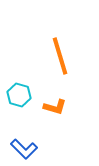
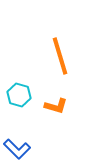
orange L-shape: moved 1 px right, 1 px up
blue L-shape: moved 7 px left
